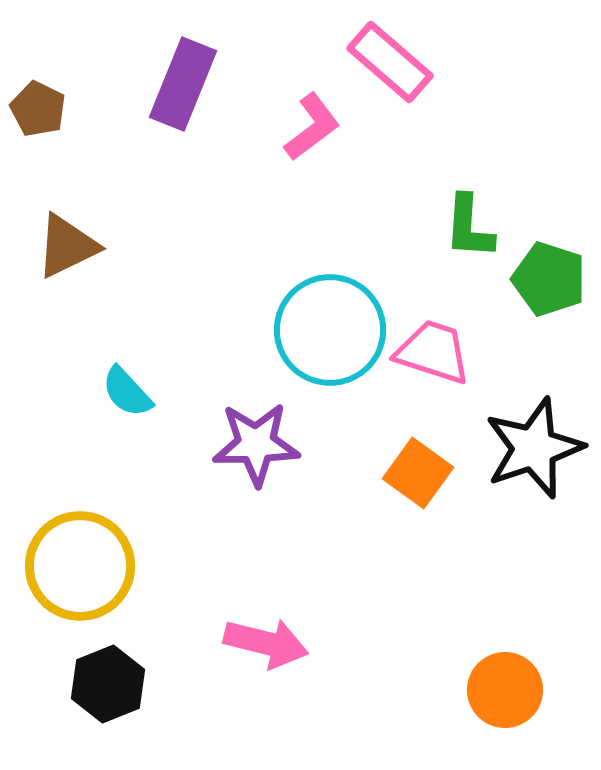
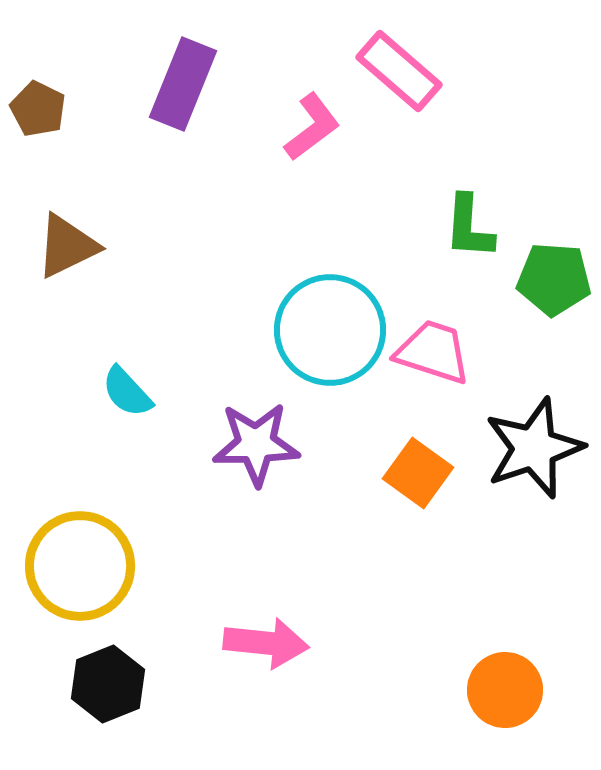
pink rectangle: moved 9 px right, 9 px down
green pentagon: moved 5 px right; rotated 14 degrees counterclockwise
pink arrow: rotated 8 degrees counterclockwise
